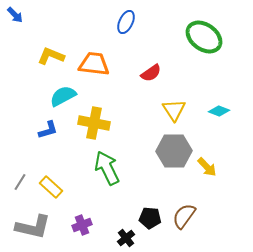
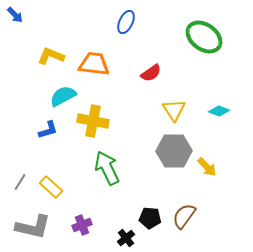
yellow cross: moved 1 px left, 2 px up
